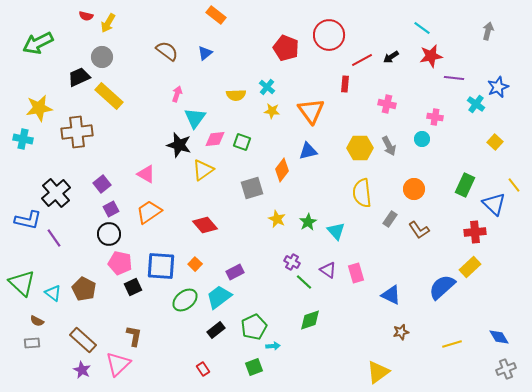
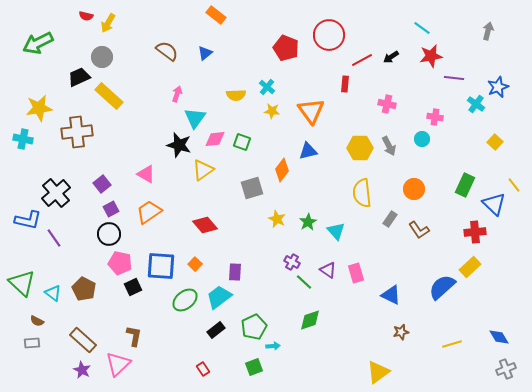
purple rectangle at (235, 272): rotated 60 degrees counterclockwise
